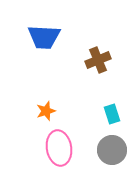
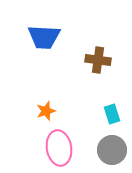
brown cross: rotated 30 degrees clockwise
